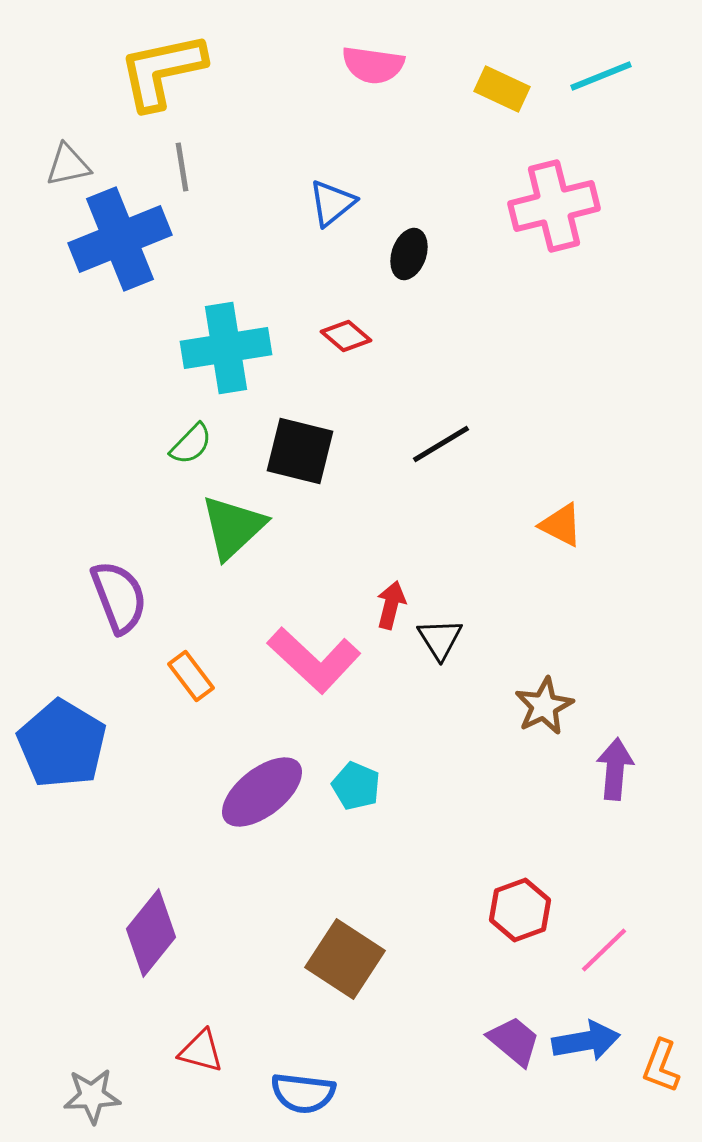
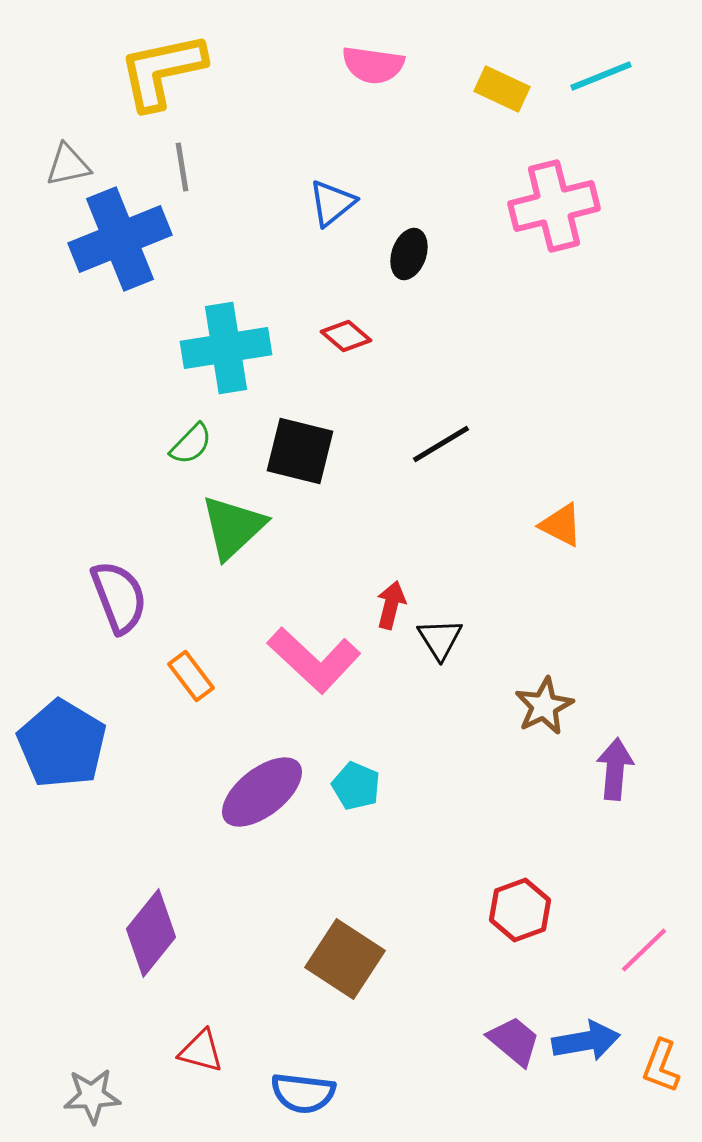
pink line: moved 40 px right
